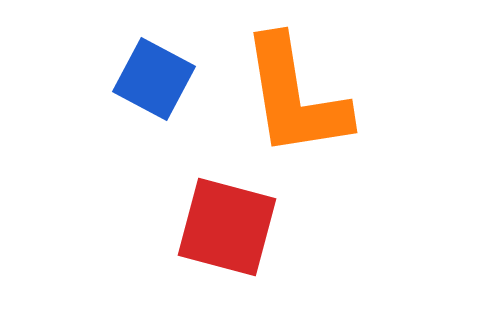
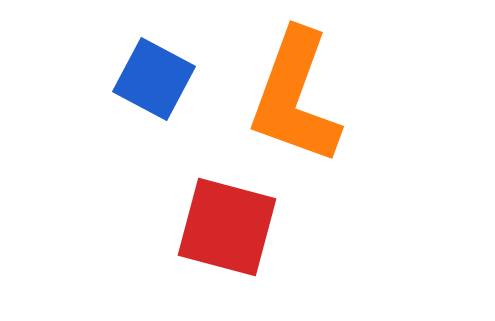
orange L-shape: rotated 29 degrees clockwise
